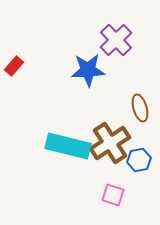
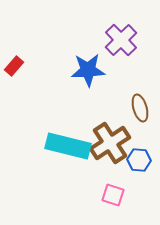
purple cross: moved 5 px right
blue hexagon: rotated 15 degrees clockwise
